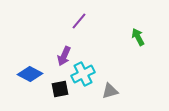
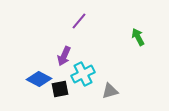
blue diamond: moved 9 px right, 5 px down
